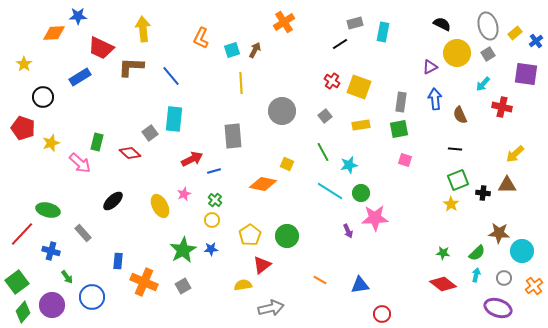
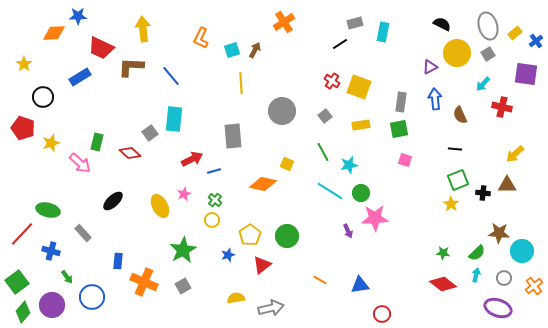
blue star at (211, 249): moved 17 px right, 6 px down; rotated 16 degrees counterclockwise
yellow semicircle at (243, 285): moved 7 px left, 13 px down
